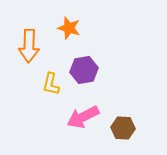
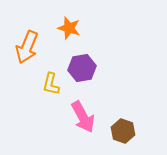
orange arrow: moved 2 px left, 1 px down; rotated 20 degrees clockwise
purple hexagon: moved 2 px left, 2 px up
pink arrow: rotated 92 degrees counterclockwise
brown hexagon: moved 3 px down; rotated 15 degrees clockwise
